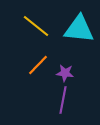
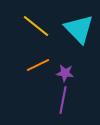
cyan triangle: rotated 40 degrees clockwise
orange line: rotated 20 degrees clockwise
